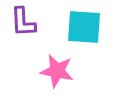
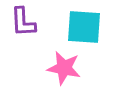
pink star: moved 7 px right, 3 px up
